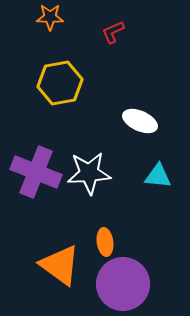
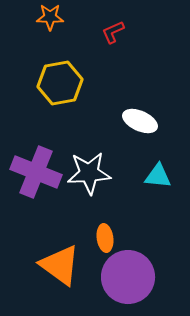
orange ellipse: moved 4 px up
purple circle: moved 5 px right, 7 px up
